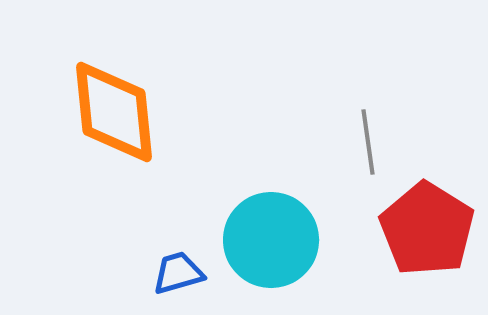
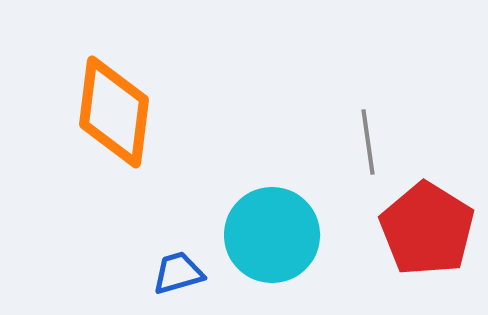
orange diamond: rotated 13 degrees clockwise
cyan circle: moved 1 px right, 5 px up
